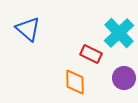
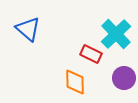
cyan cross: moved 3 px left, 1 px down
